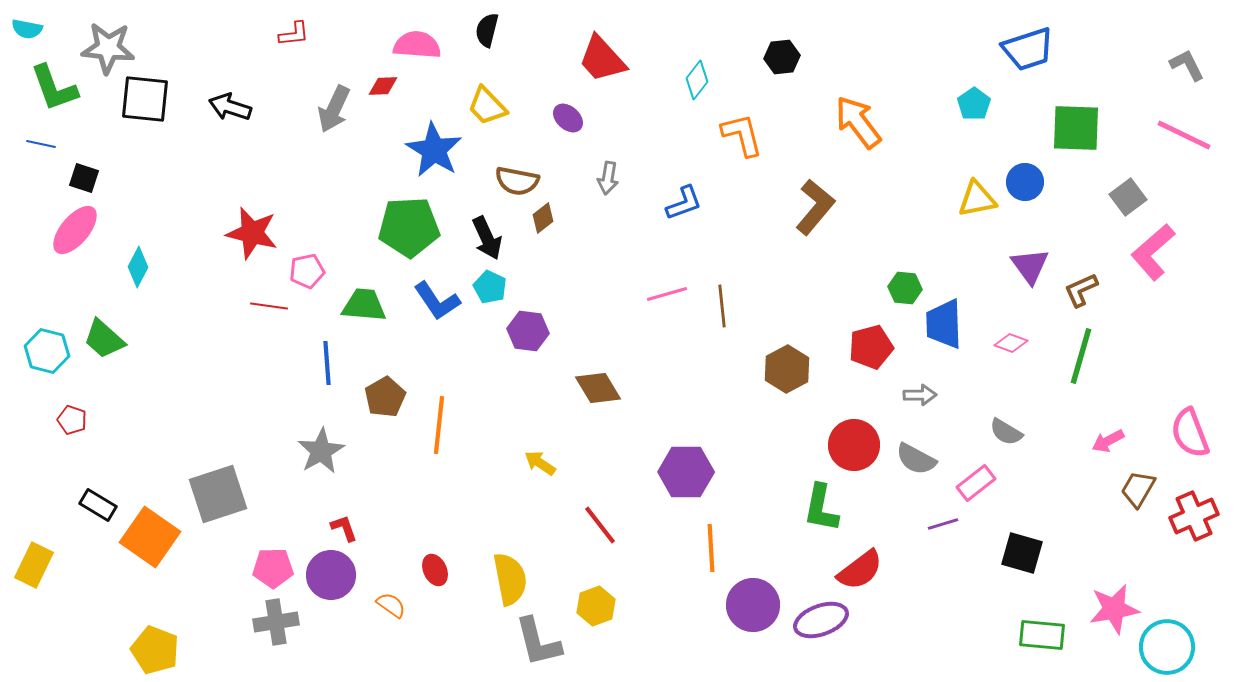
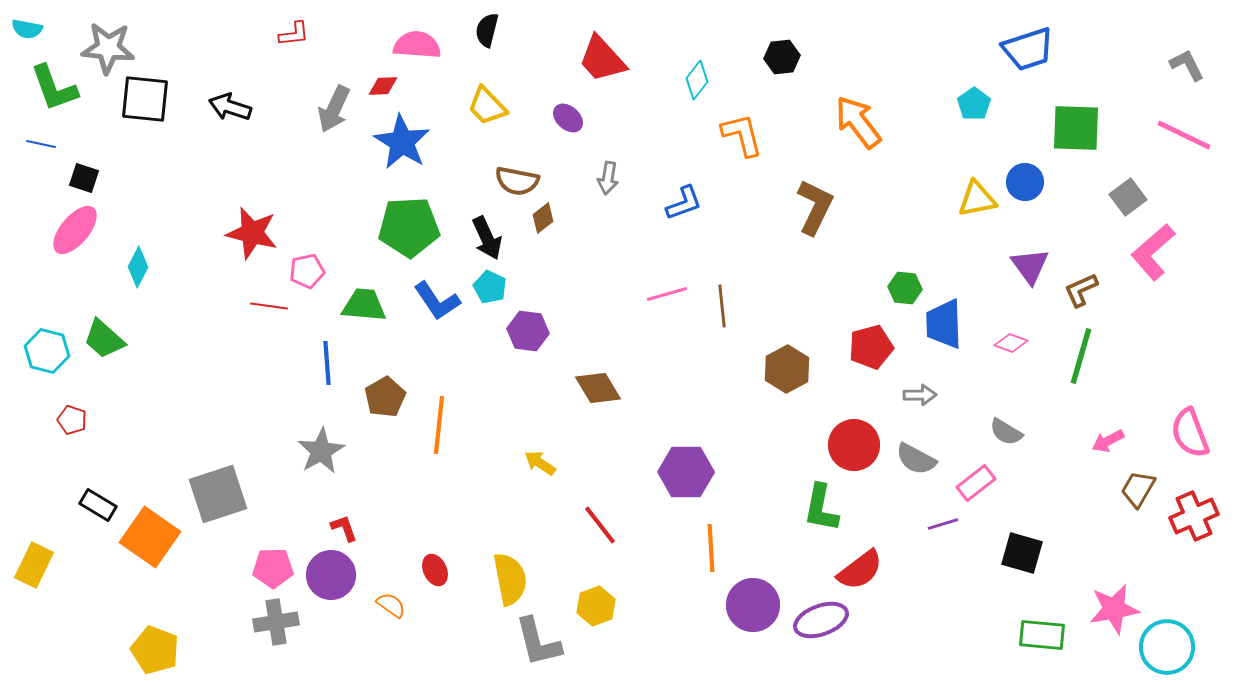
blue star at (434, 150): moved 32 px left, 8 px up
brown L-shape at (815, 207): rotated 14 degrees counterclockwise
